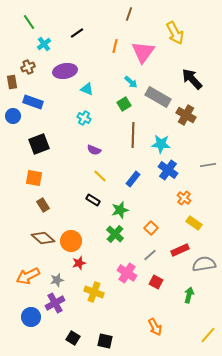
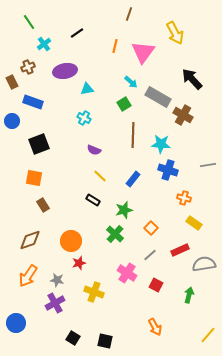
brown rectangle at (12, 82): rotated 16 degrees counterclockwise
cyan triangle at (87, 89): rotated 32 degrees counterclockwise
brown cross at (186, 115): moved 3 px left
blue circle at (13, 116): moved 1 px left, 5 px down
blue cross at (168, 170): rotated 18 degrees counterclockwise
orange cross at (184, 198): rotated 24 degrees counterclockwise
green star at (120, 210): moved 4 px right
brown diamond at (43, 238): moved 13 px left, 2 px down; rotated 60 degrees counterclockwise
orange arrow at (28, 276): rotated 30 degrees counterclockwise
gray star at (57, 280): rotated 24 degrees clockwise
red square at (156, 282): moved 3 px down
blue circle at (31, 317): moved 15 px left, 6 px down
